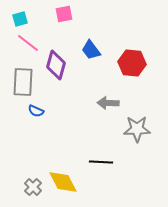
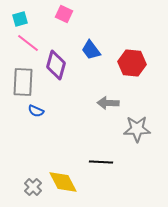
pink square: rotated 36 degrees clockwise
